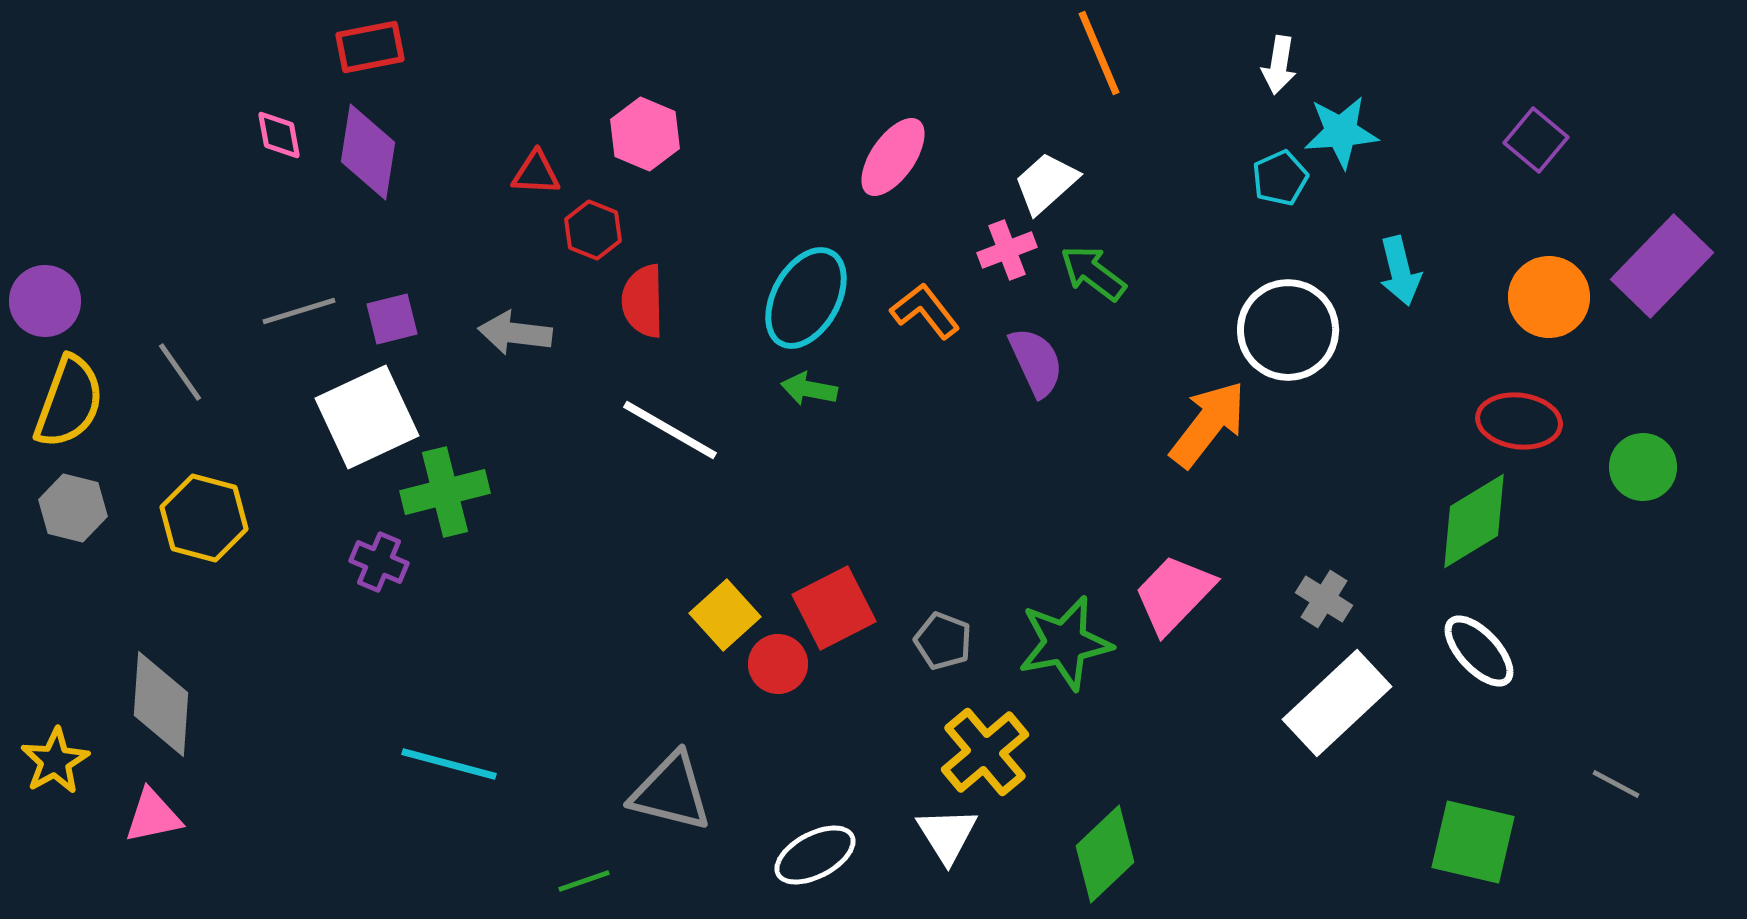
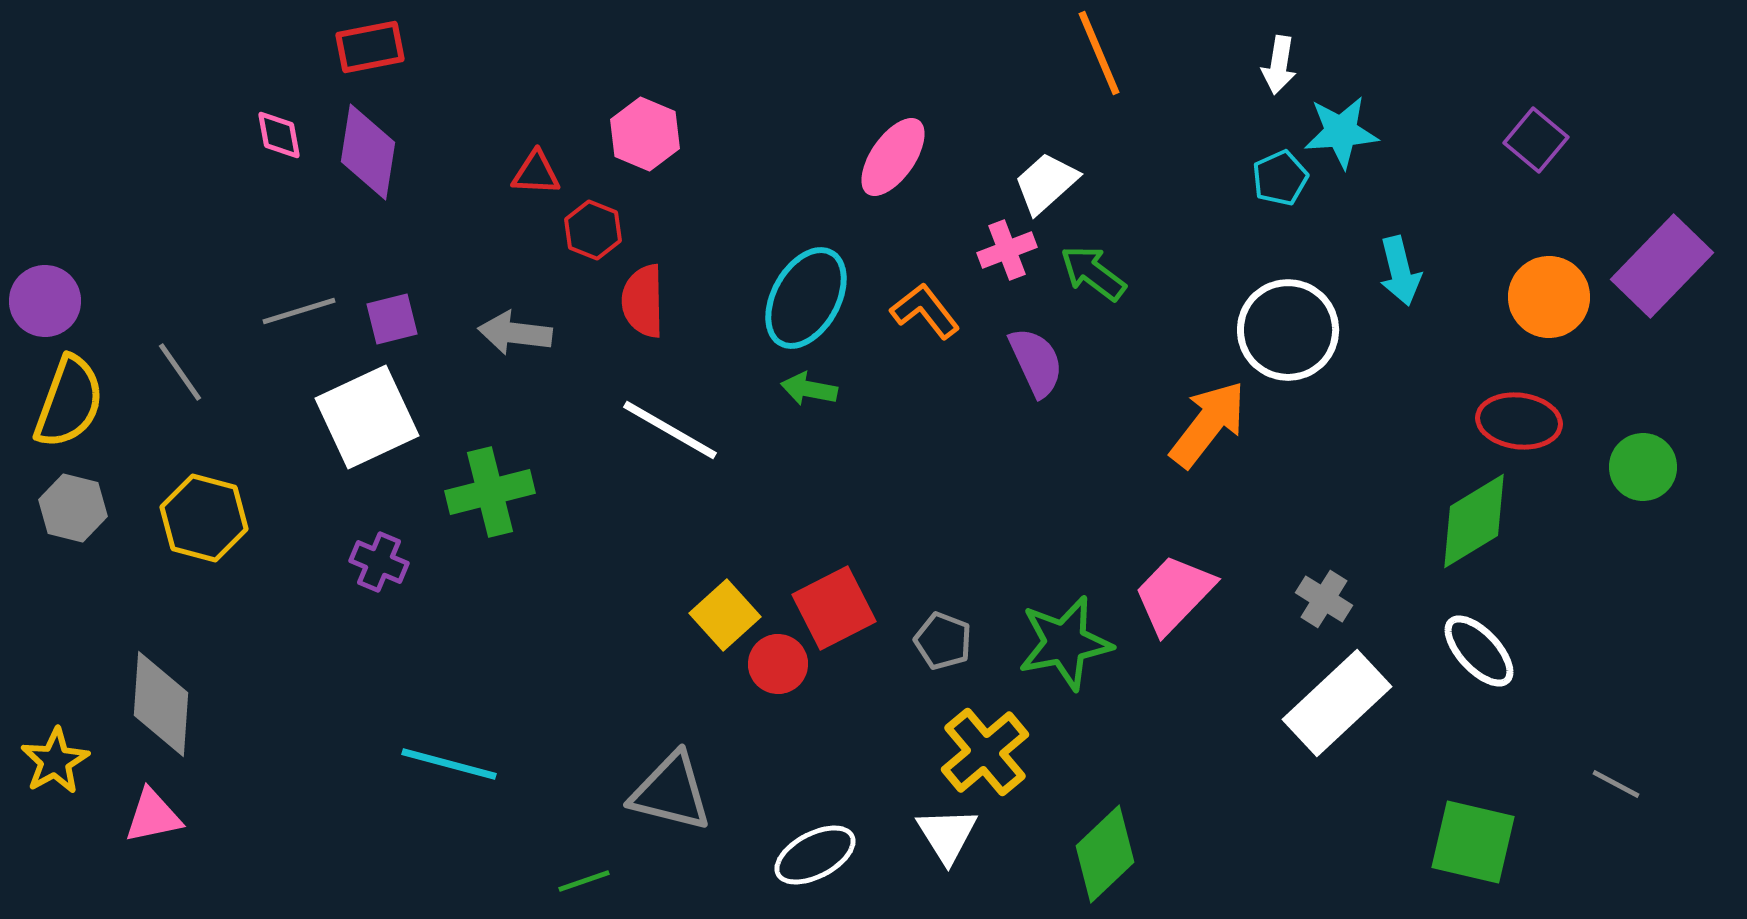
green cross at (445, 492): moved 45 px right
